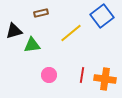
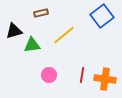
yellow line: moved 7 px left, 2 px down
